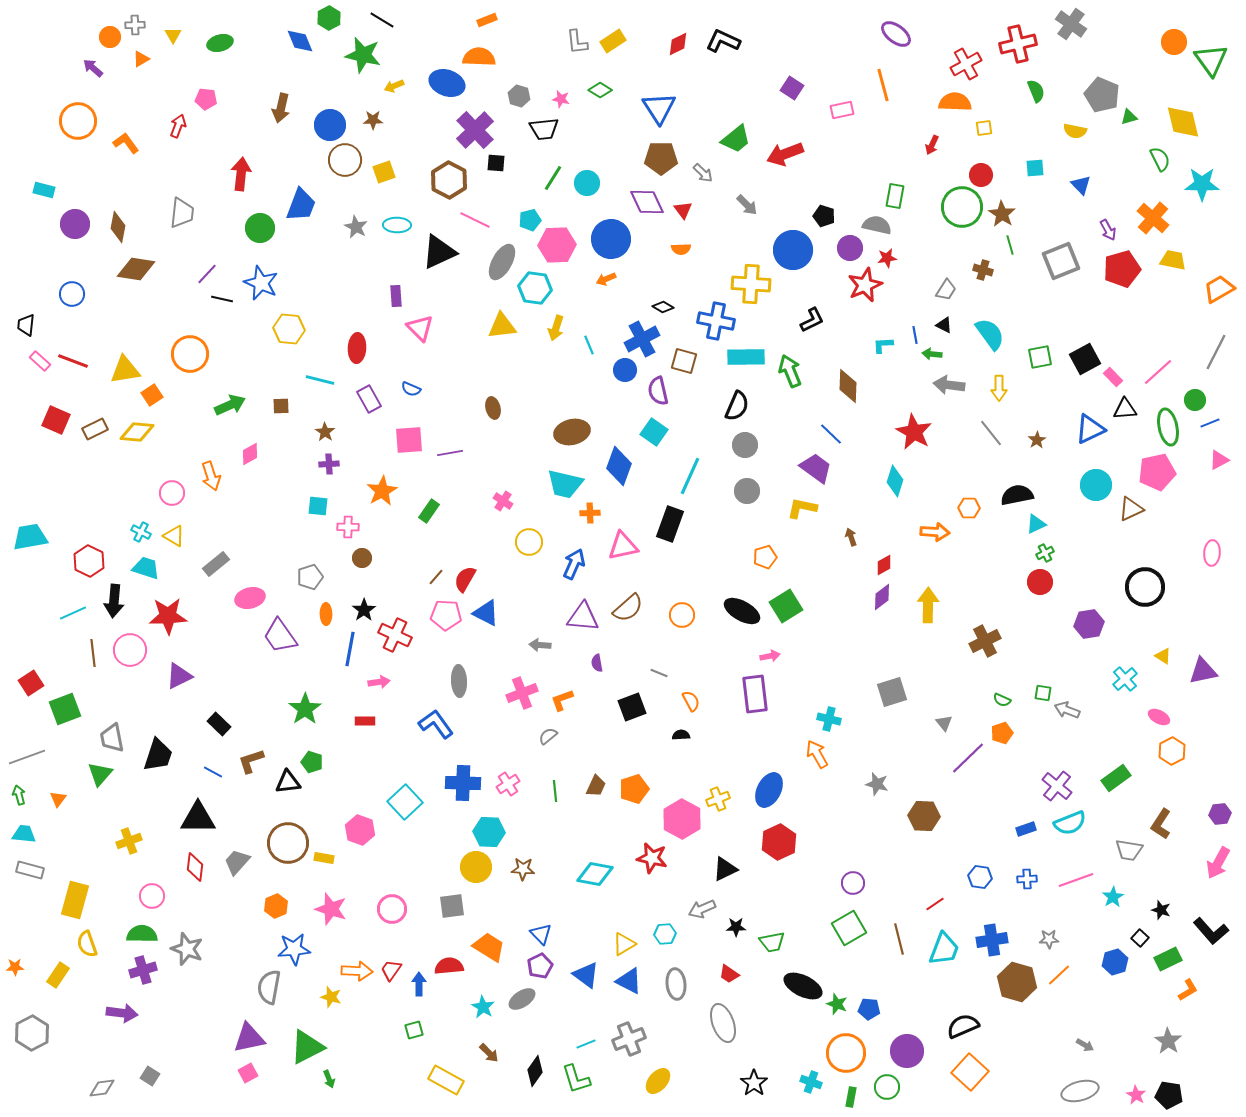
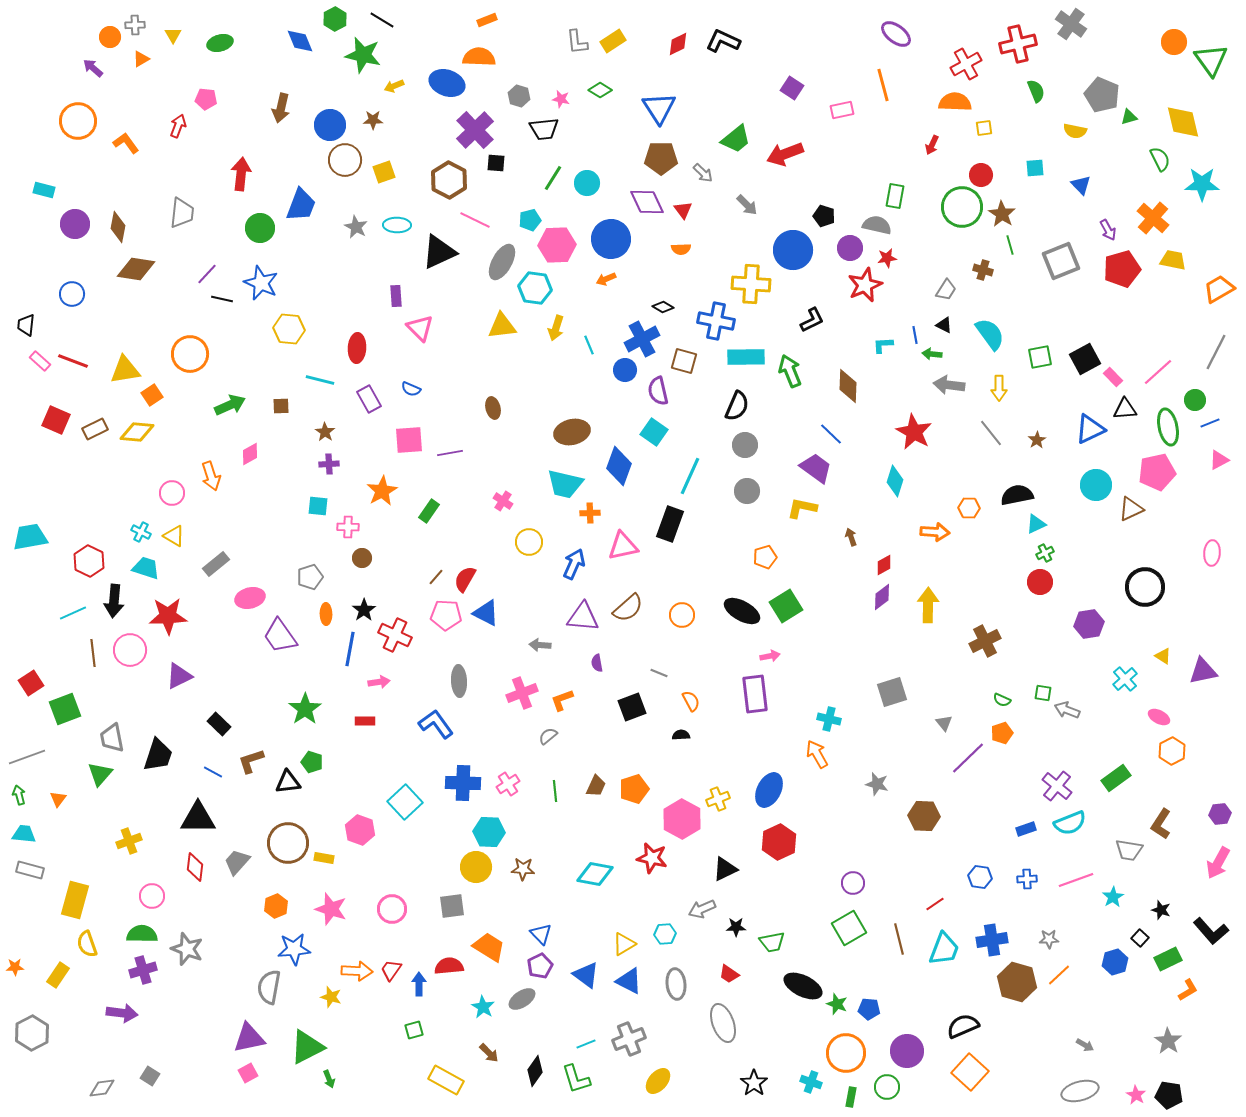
green hexagon at (329, 18): moved 6 px right, 1 px down
